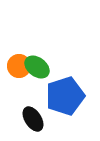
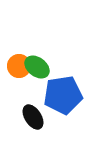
blue pentagon: moved 2 px left, 1 px up; rotated 9 degrees clockwise
black ellipse: moved 2 px up
